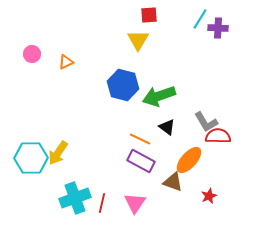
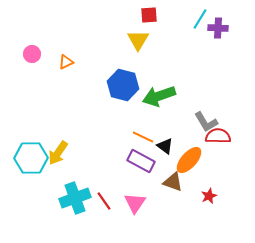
black triangle: moved 2 px left, 19 px down
orange line: moved 3 px right, 2 px up
red line: moved 2 px right, 2 px up; rotated 48 degrees counterclockwise
